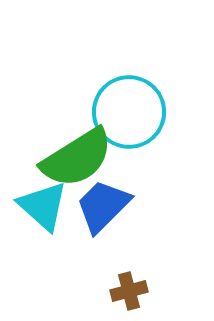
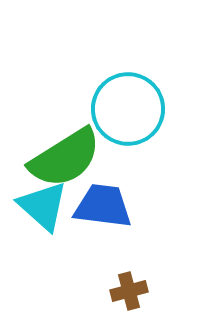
cyan circle: moved 1 px left, 3 px up
green semicircle: moved 12 px left
blue trapezoid: rotated 52 degrees clockwise
